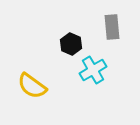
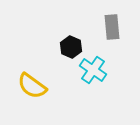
black hexagon: moved 3 px down
cyan cross: rotated 24 degrees counterclockwise
